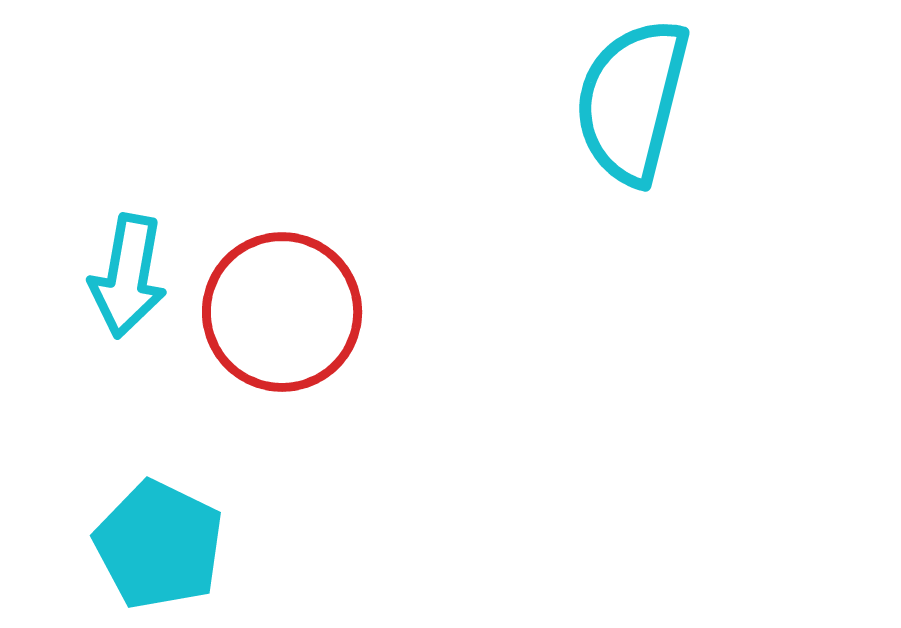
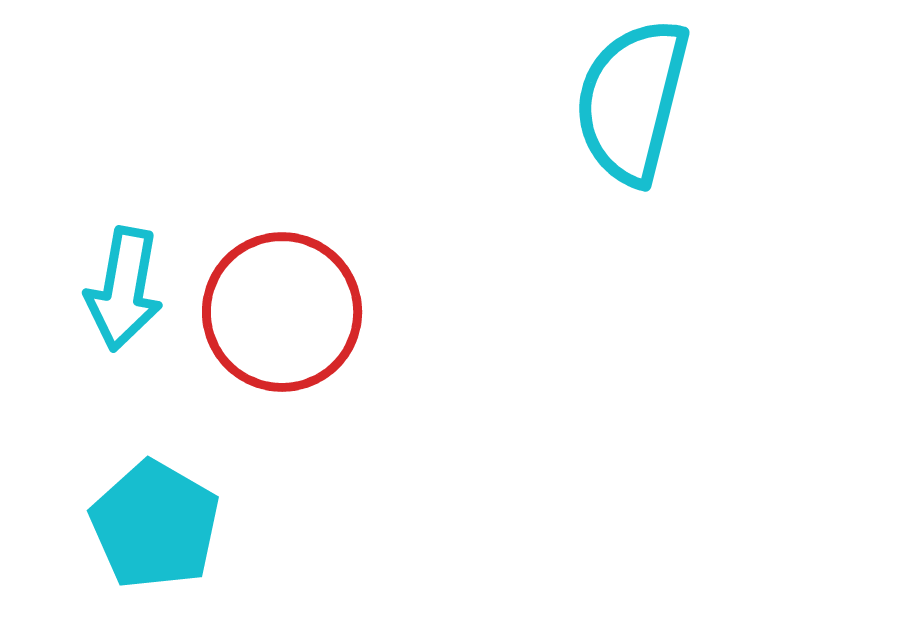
cyan arrow: moved 4 px left, 13 px down
cyan pentagon: moved 4 px left, 20 px up; rotated 4 degrees clockwise
